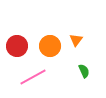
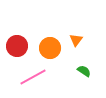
orange circle: moved 2 px down
green semicircle: rotated 32 degrees counterclockwise
